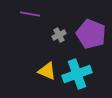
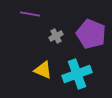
gray cross: moved 3 px left, 1 px down
yellow triangle: moved 4 px left, 1 px up
